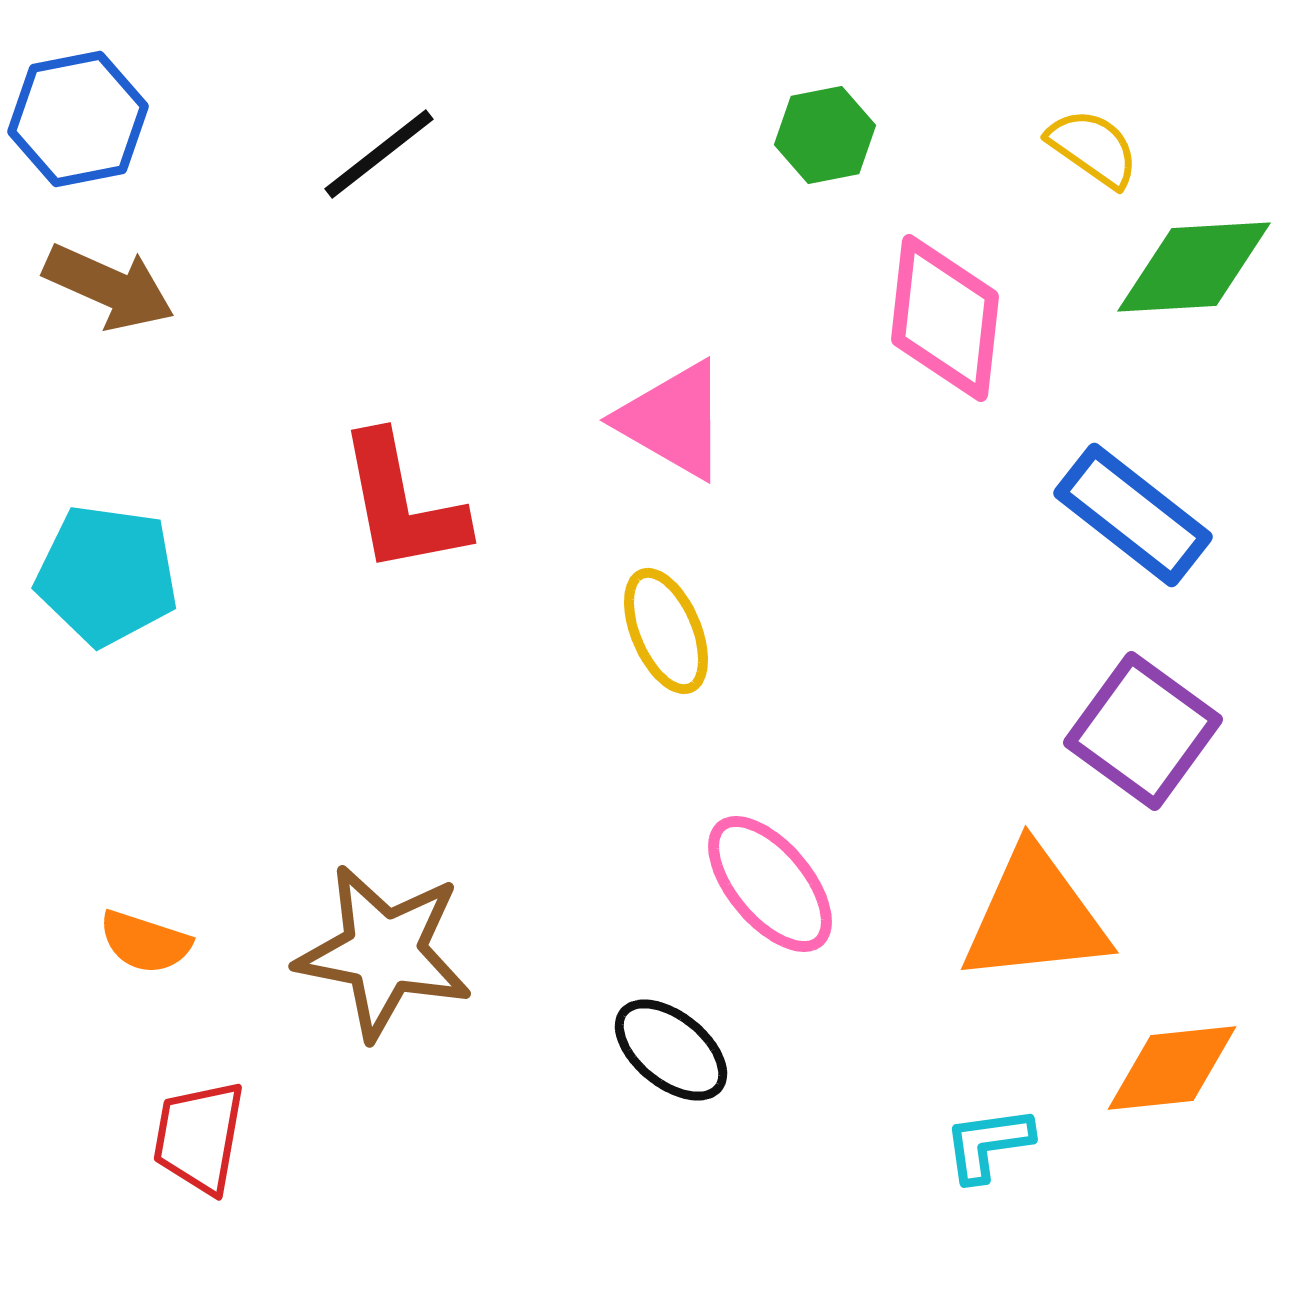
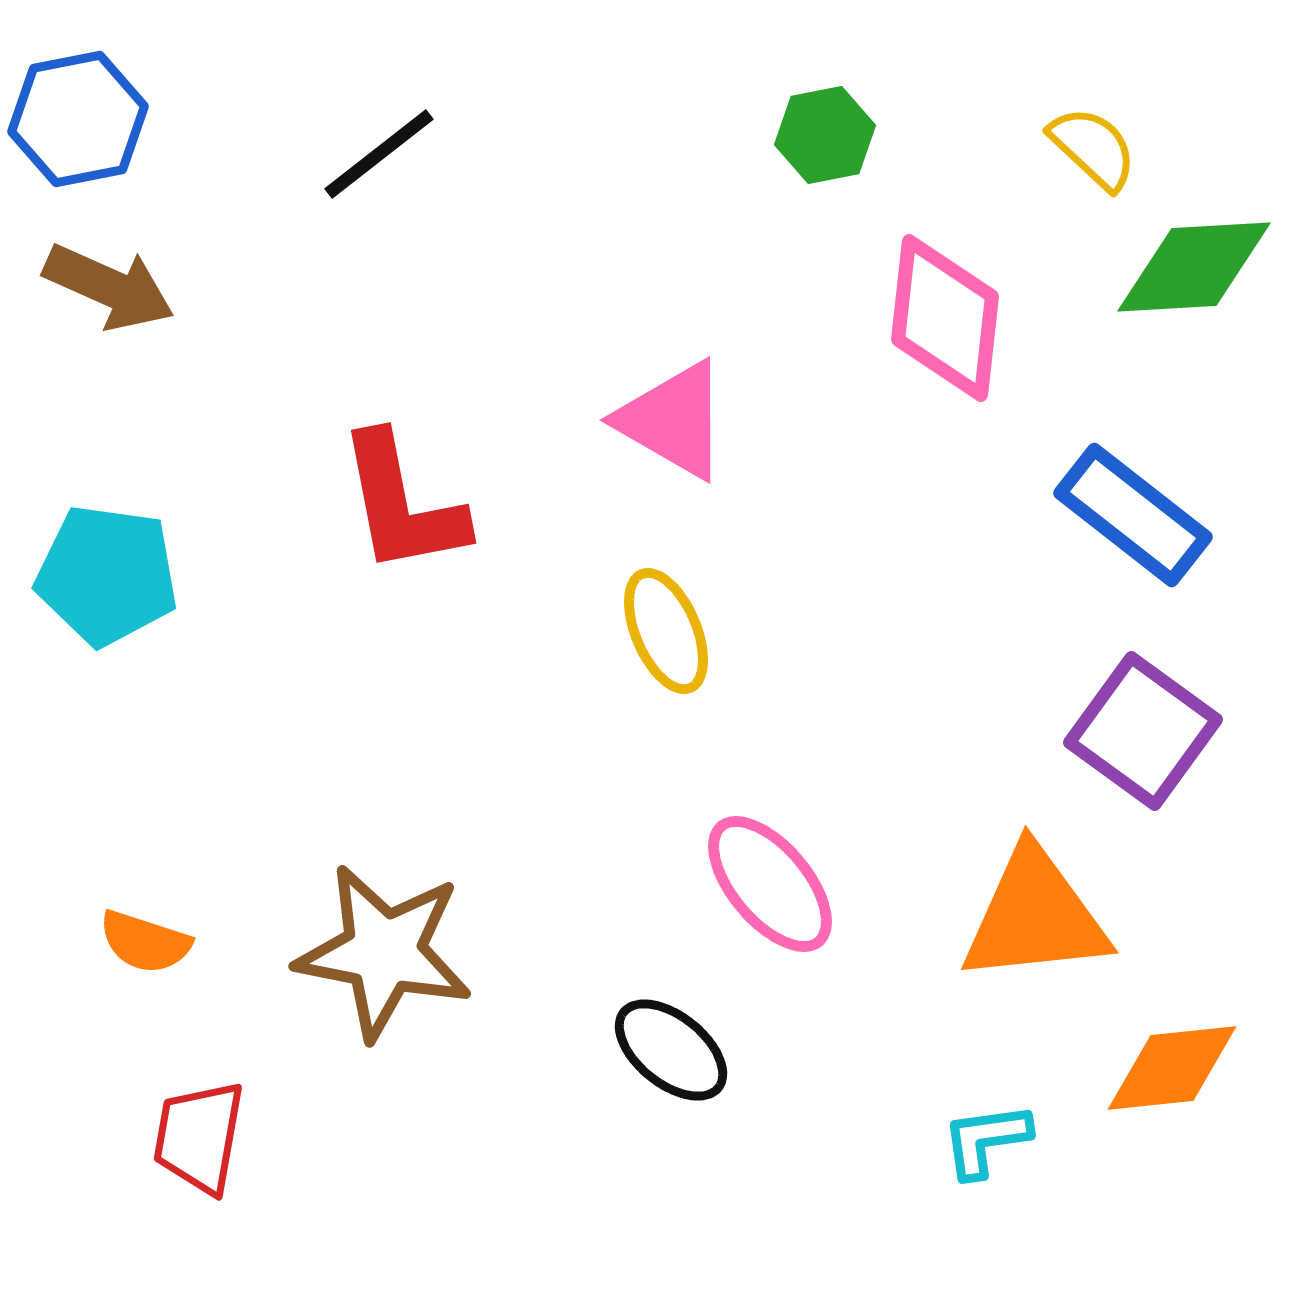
yellow semicircle: rotated 8 degrees clockwise
cyan L-shape: moved 2 px left, 4 px up
